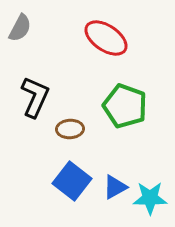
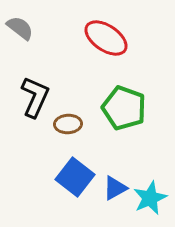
gray semicircle: rotated 80 degrees counterclockwise
green pentagon: moved 1 px left, 2 px down
brown ellipse: moved 2 px left, 5 px up
blue square: moved 3 px right, 4 px up
blue triangle: moved 1 px down
cyan star: rotated 24 degrees counterclockwise
